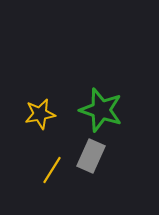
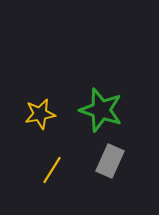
gray rectangle: moved 19 px right, 5 px down
